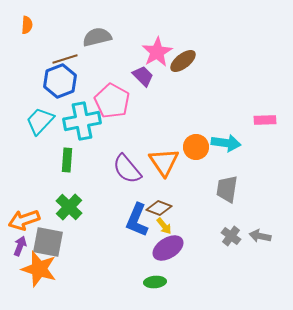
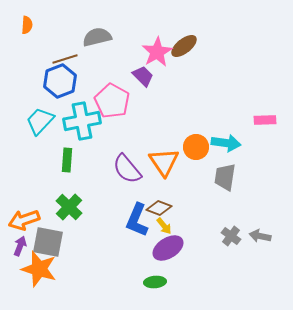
brown ellipse: moved 1 px right, 15 px up
gray trapezoid: moved 2 px left, 12 px up
